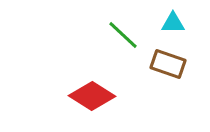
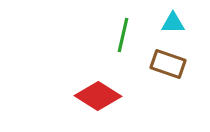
green line: rotated 60 degrees clockwise
red diamond: moved 6 px right
